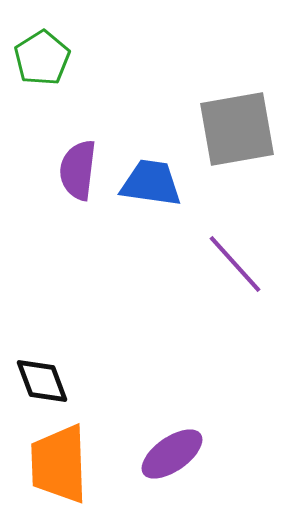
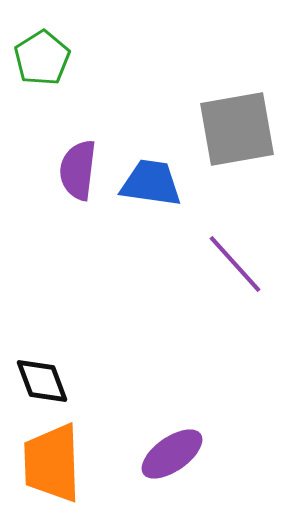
orange trapezoid: moved 7 px left, 1 px up
